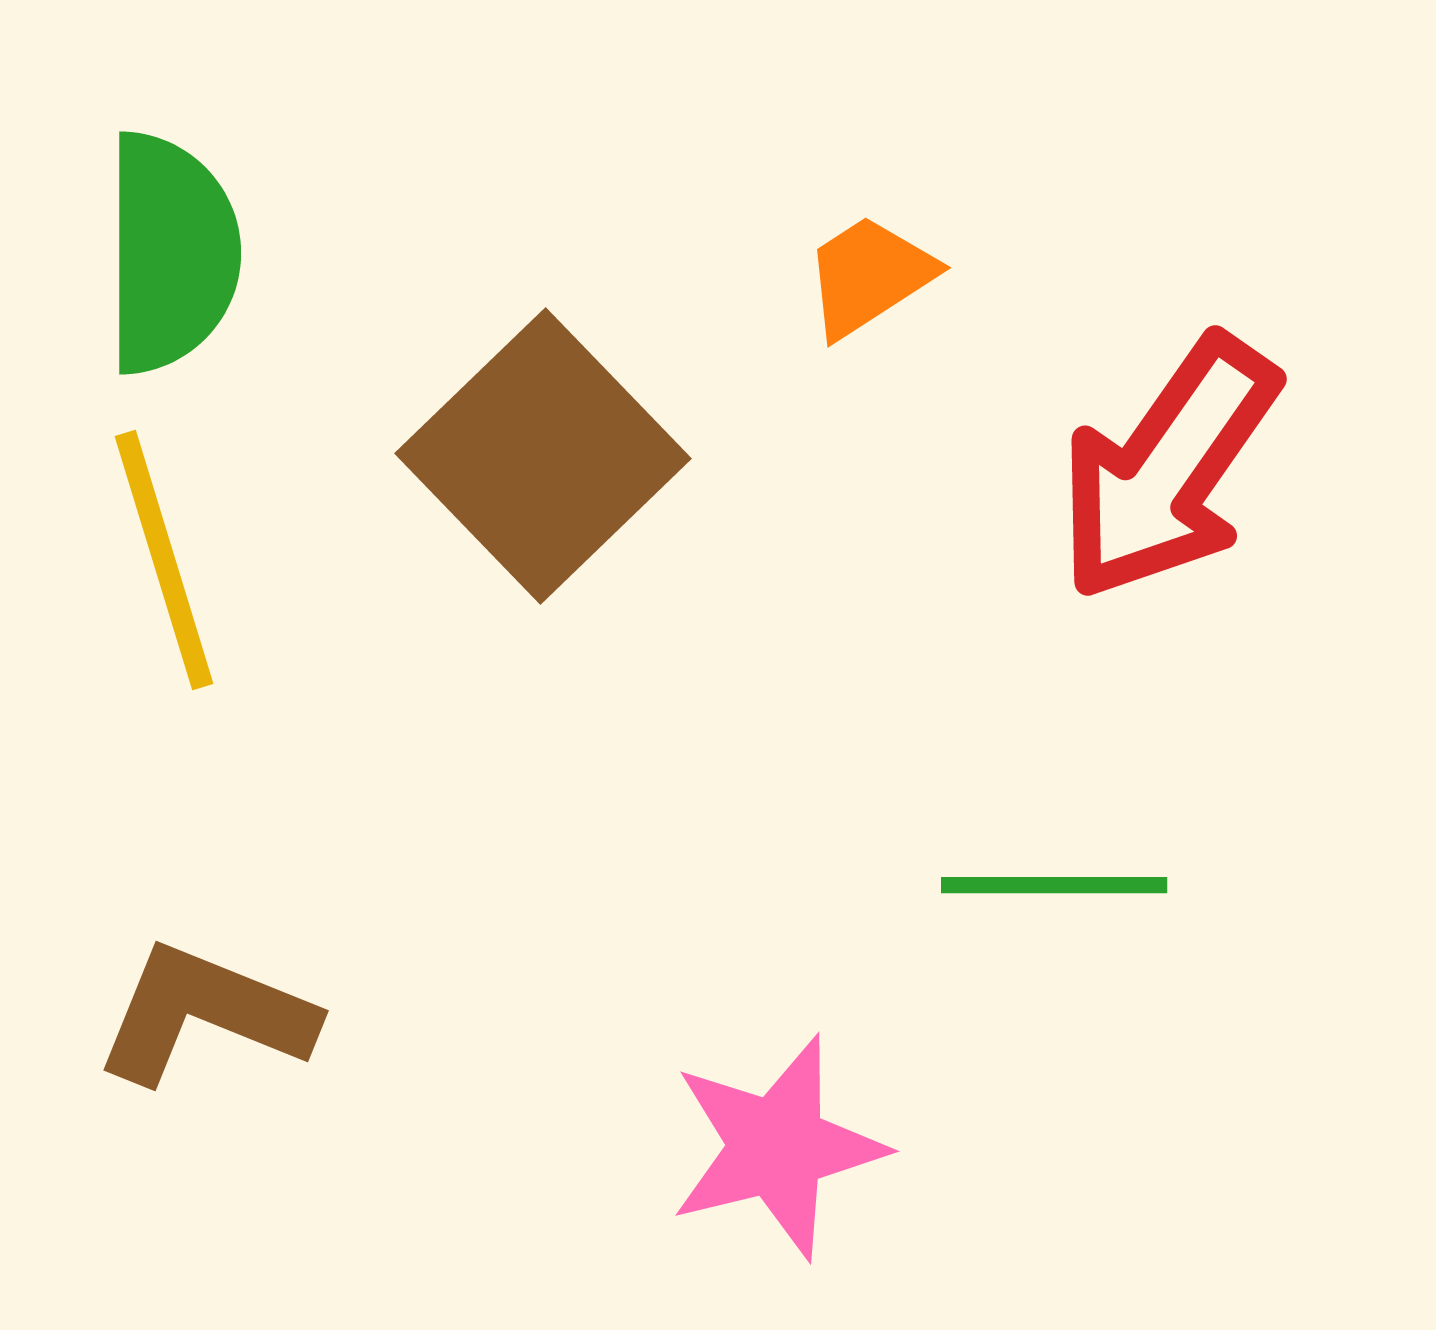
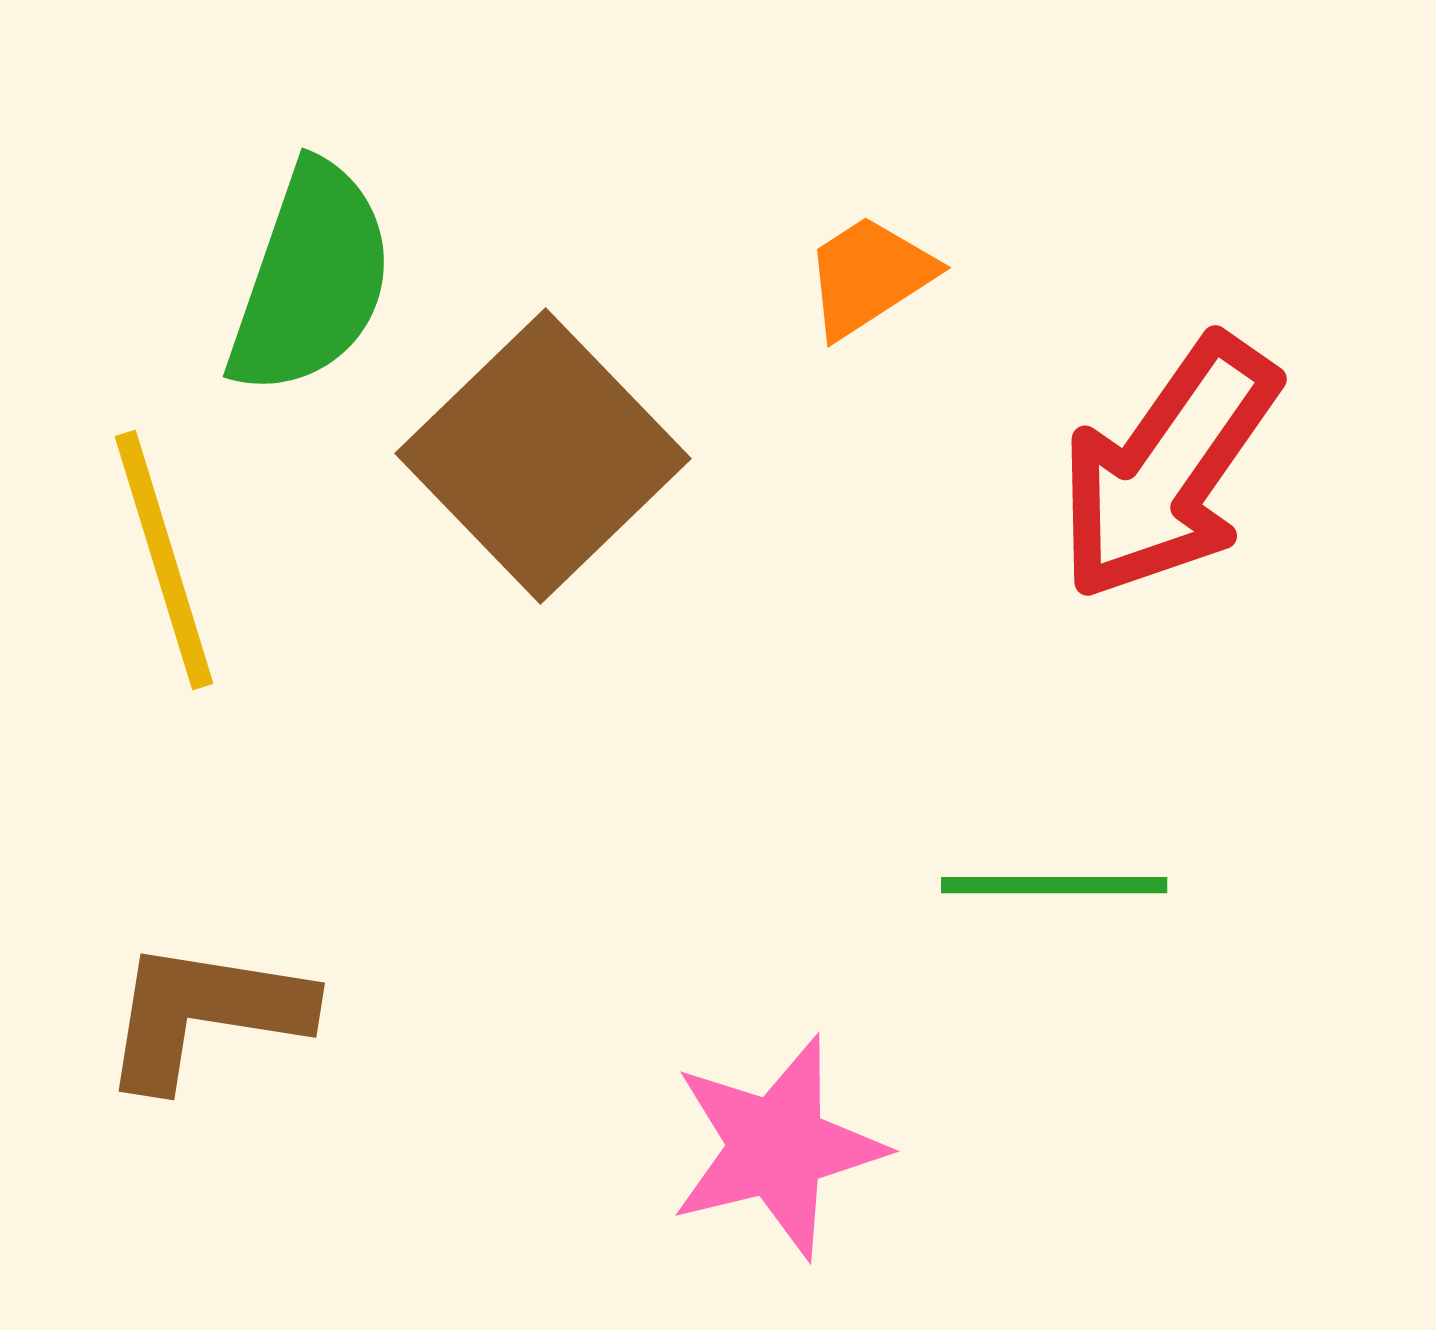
green semicircle: moved 140 px right, 26 px down; rotated 19 degrees clockwise
brown L-shape: rotated 13 degrees counterclockwise
